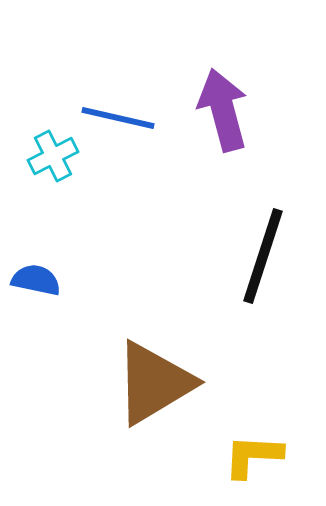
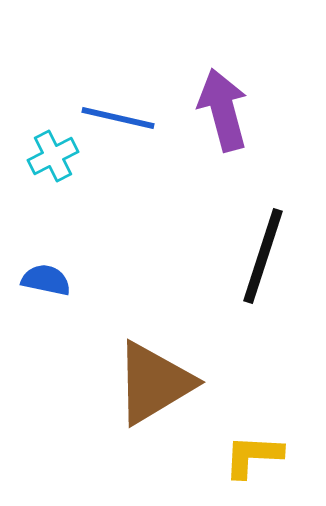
blue semicircle: moved 10 px right
